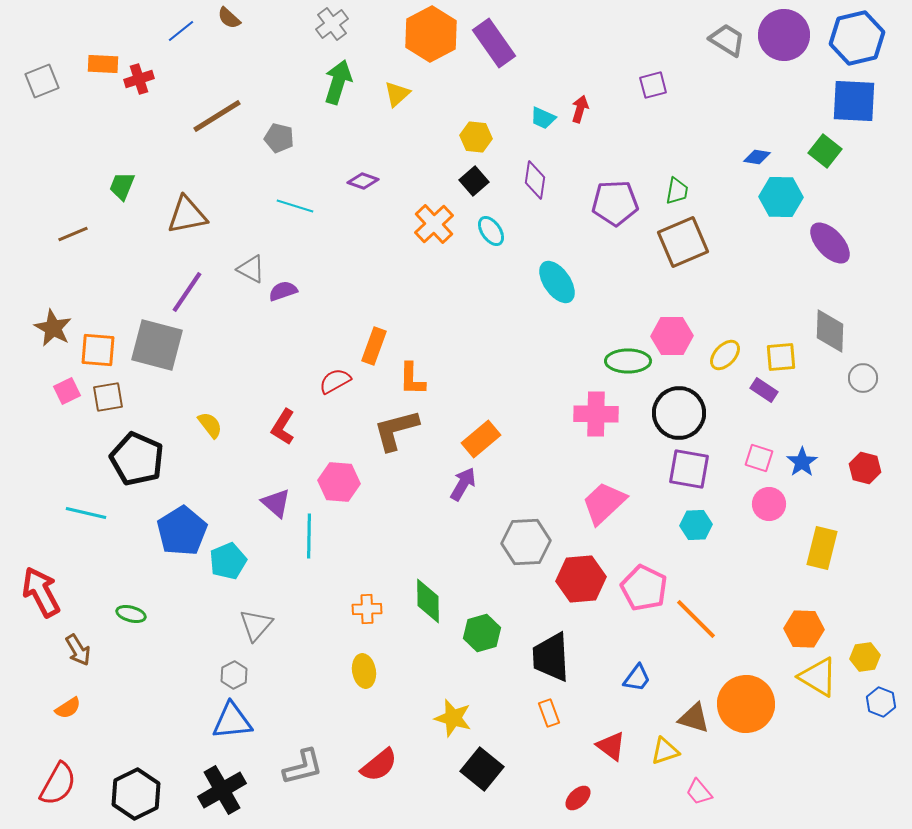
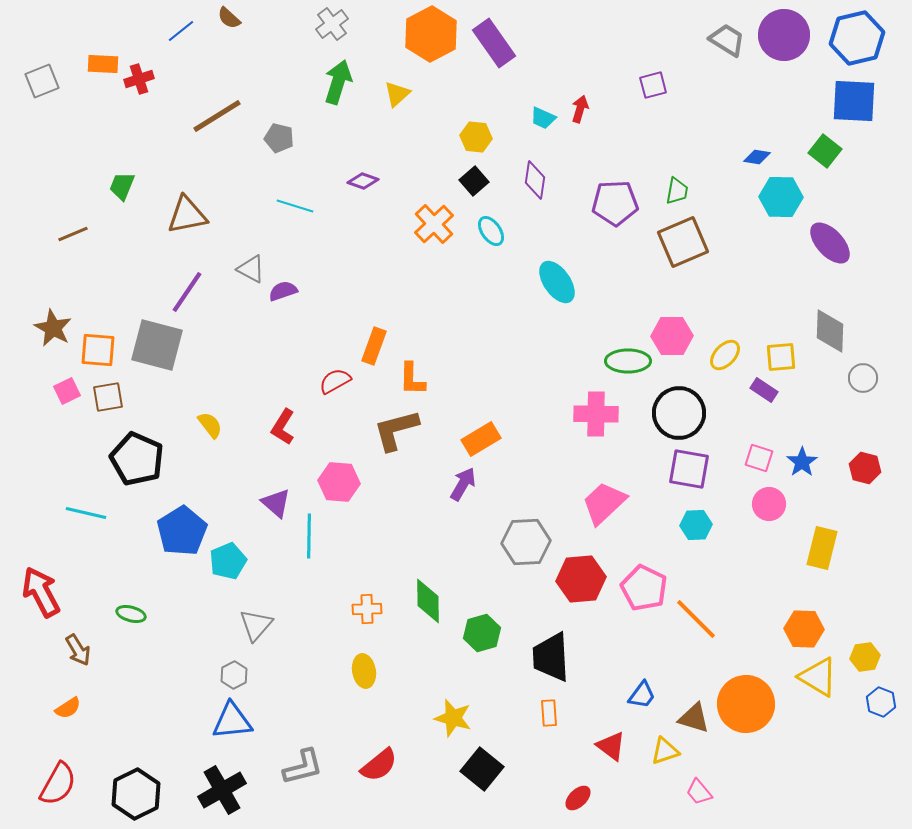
orange rectangle at (481, 439): rotated 9 degrees clockwise
blue trapezoid at (637, 678): moved 5 px right, 17 px down
orange rectangle at (549, 713): rotated 16 degrees clockwise
